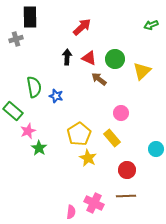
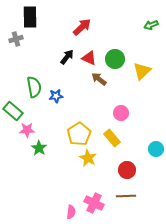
black arrow: rotated 35 degrees clockwise
blue star: rotated 24 degrees counterclockwise
pink star: moved 1 px left, 1 px up; rotated 21 degrees clockwise
